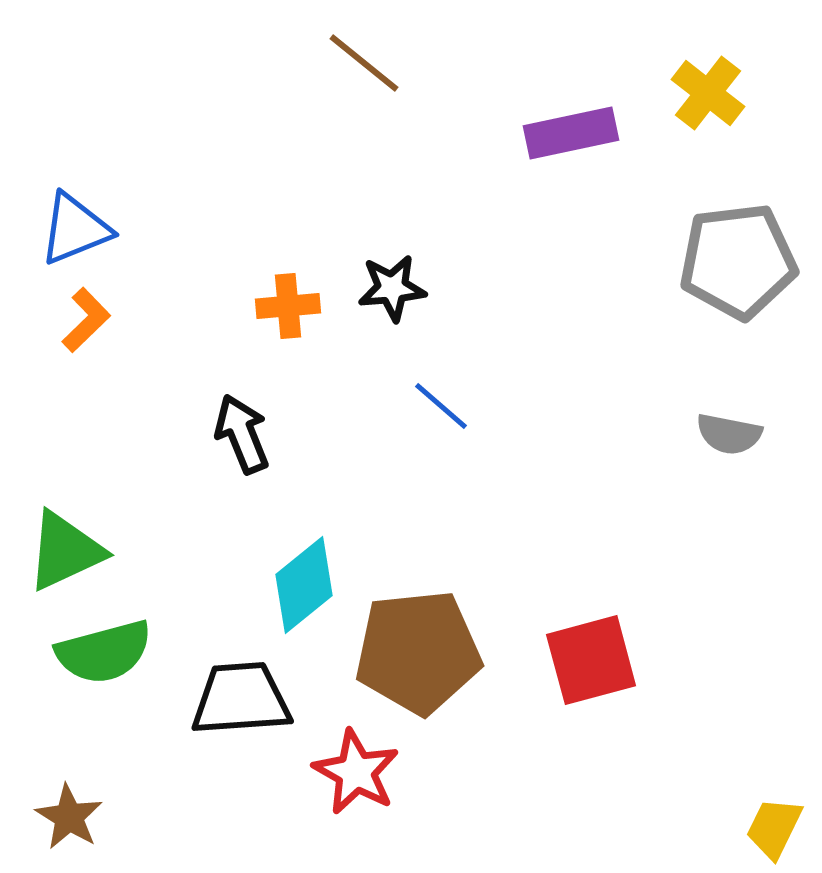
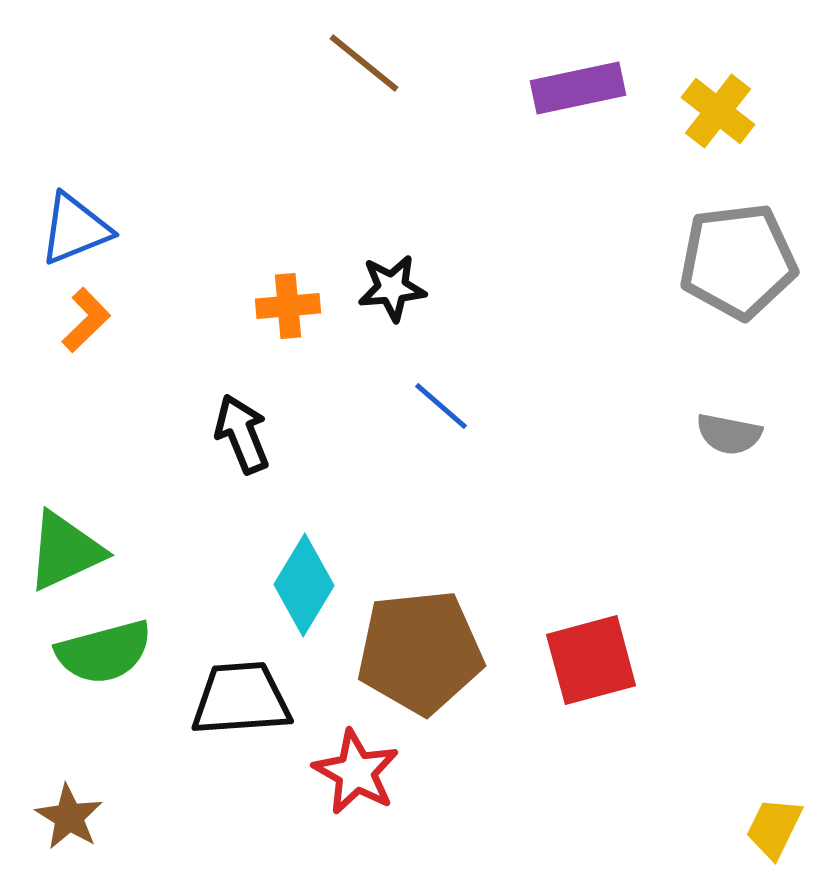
yellow cross: moved 10 px right, 18 px down
purple rectangle: moved 7 px right, 45 px up
cyan diamond: rotated 20 degrees counterclockwise
brown pentagon: moved 2 px right
